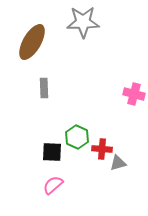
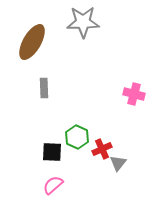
red cross: rotated 30 degrees counterclockwise
gray triangle: rotated 36 degrees counterclockwise
